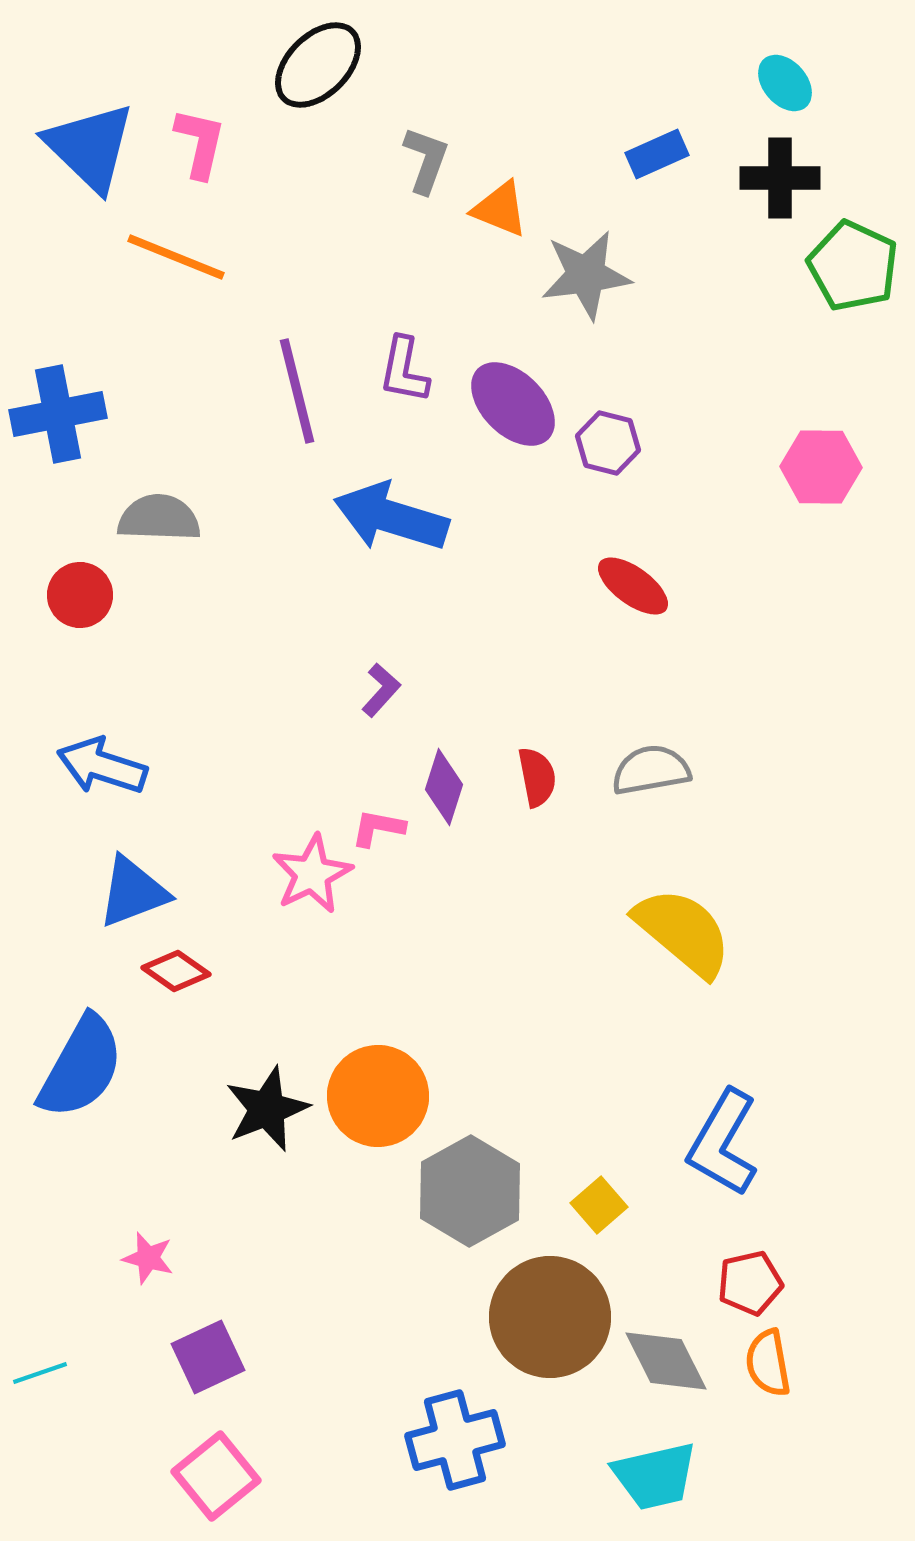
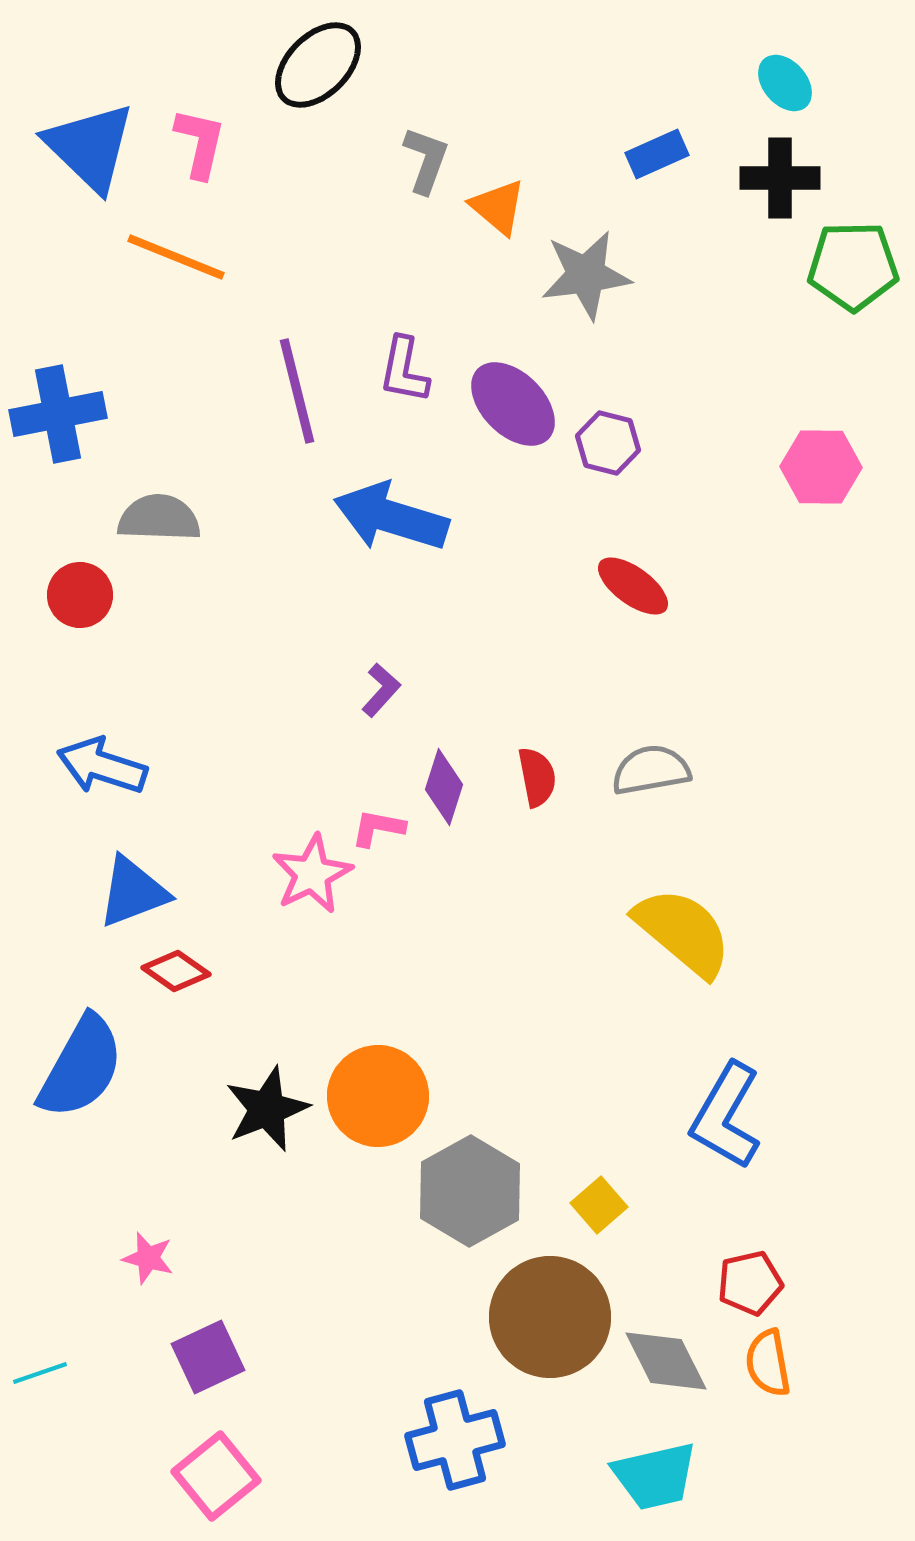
orange triangle at (500, 209): moved 2 px left, 2 px up; rotated 18 degrees clockwise
green pentagon at (853, 266): rotated 26 degrees counterclockwise
blue L-shape at (723, 1143): moved 3 px right, 27 px up
